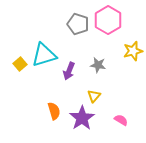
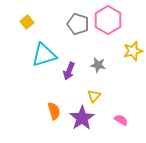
yellow square: moved 7 px right, 42 px up
